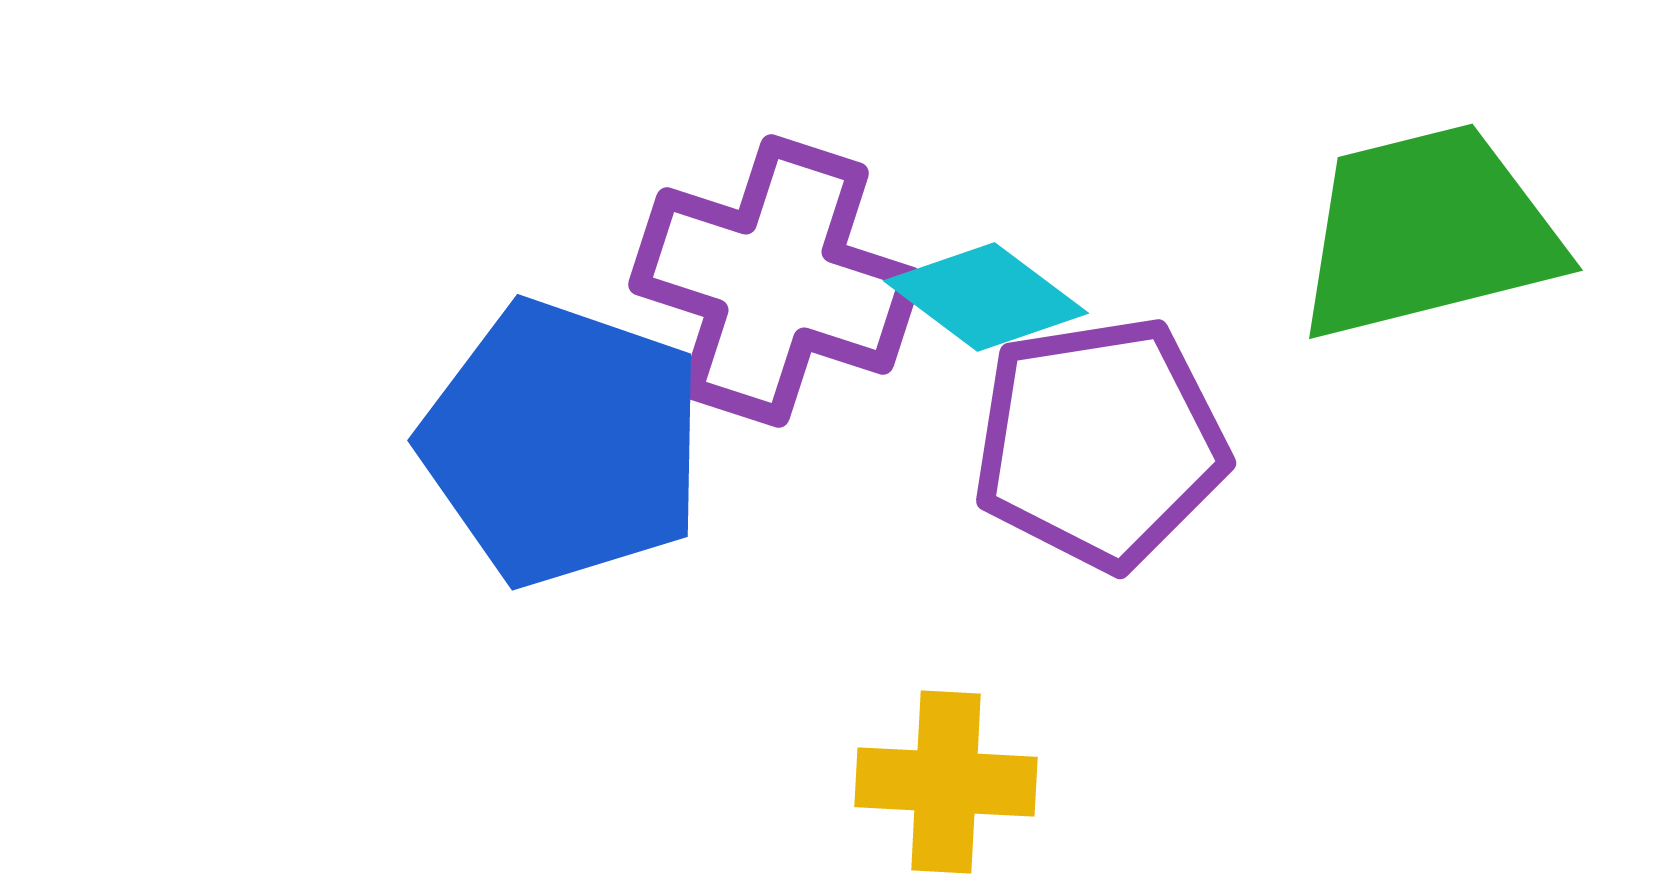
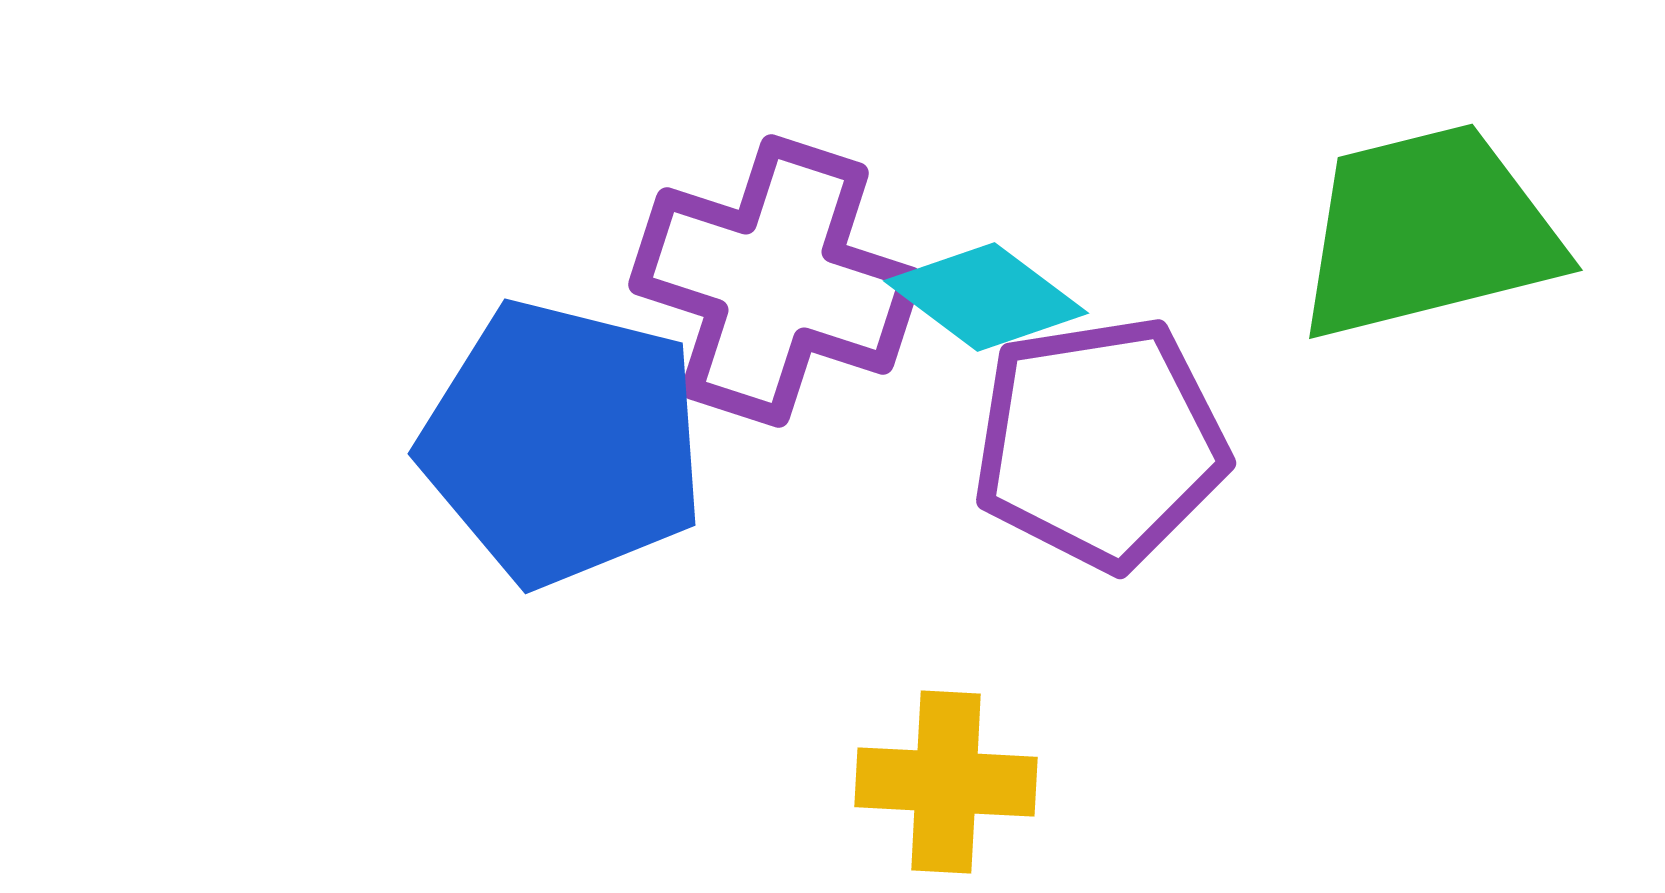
blue pentagon: rotated 5 degrees counterclockwise
